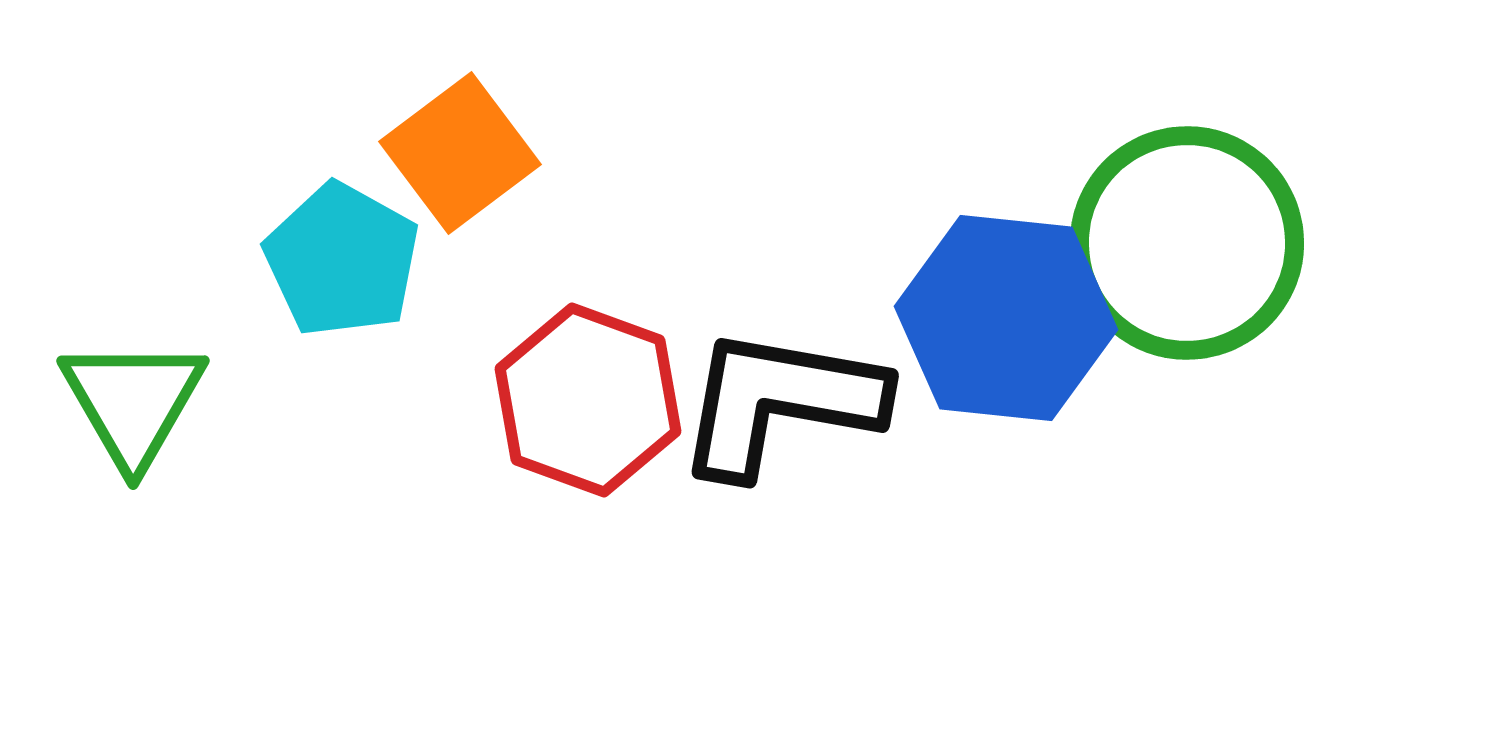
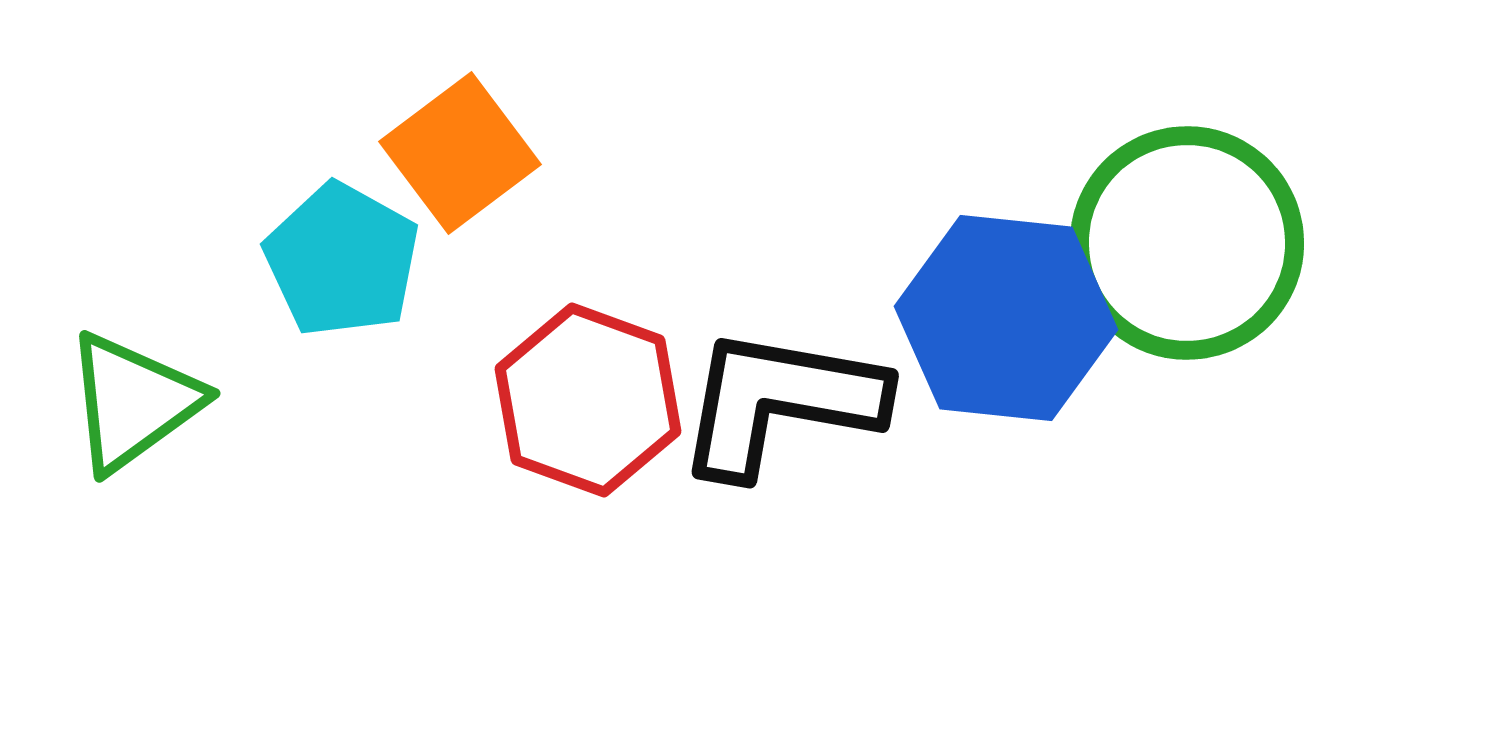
green triangle: rotated 24 degrees clockwise
